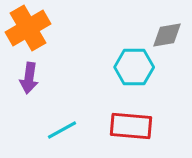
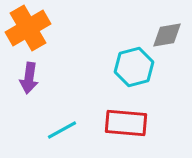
cyan hexagon: rotated 15 degrees counterclockwise
red rectangle: moved 5 px left, 3 px up
